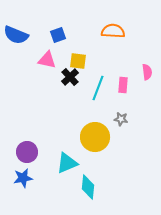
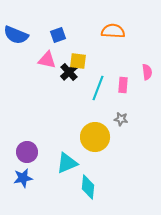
black cross: moved 1 px left, 5 px up
